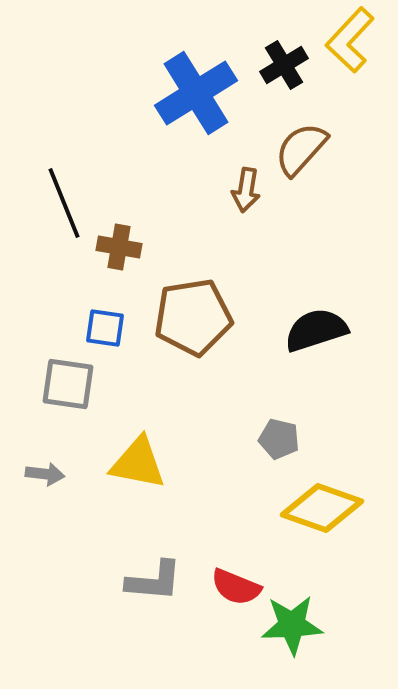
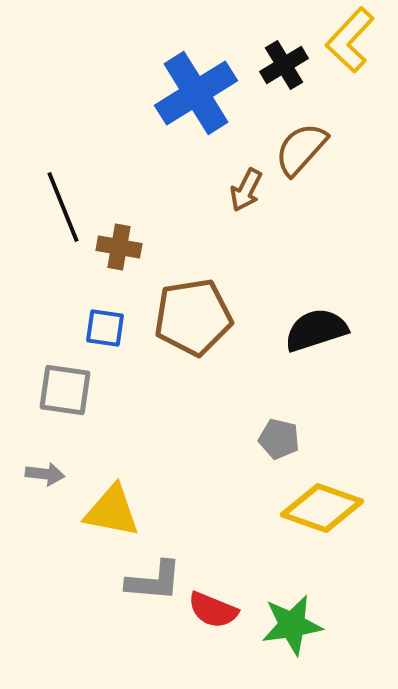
brown arrow: rotated 18 degrees clockwise
black line: moved 1 px left, 4 px down
gray square: moved 3 px left, 6 px down
yellow triangle: moved 26 px left, 48 px down
red semicircle: moved 23 px left, 23 px down
green star: rotated 6 degrees counterclockwise
